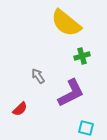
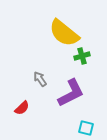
yellow semicircle: moved 2 px left, 10 px down
gray arrow: moved 2 px right, 3 px down
red semicircle: moved 2 px right, 1 px up
